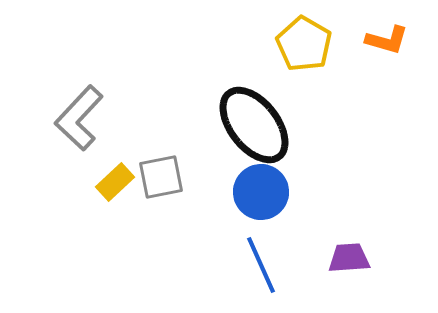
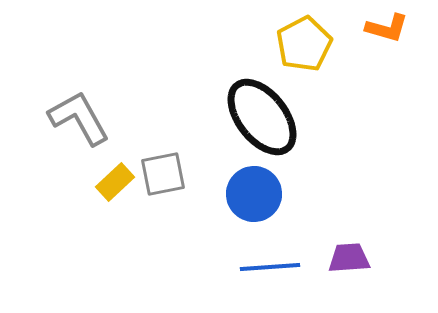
orange L-shape: moved 12 px up
yellow pentagon: rotated 14 degrees clockwise
gray L-shape: rotated 108 degrees clockwise
black ellipse: moved 8 px right, 8 px up
gray square: moved 2 px right, 3 px up
blue circle: moved 7 px left, 2 px down
blue line: moved 9 px right, 2 px down; rotated 70 degrees counterclockwise
